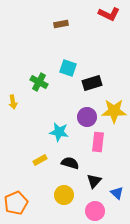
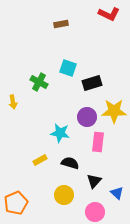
cyan star: moved 1 px right, 1 px down
pink circle: moved 1 px down
